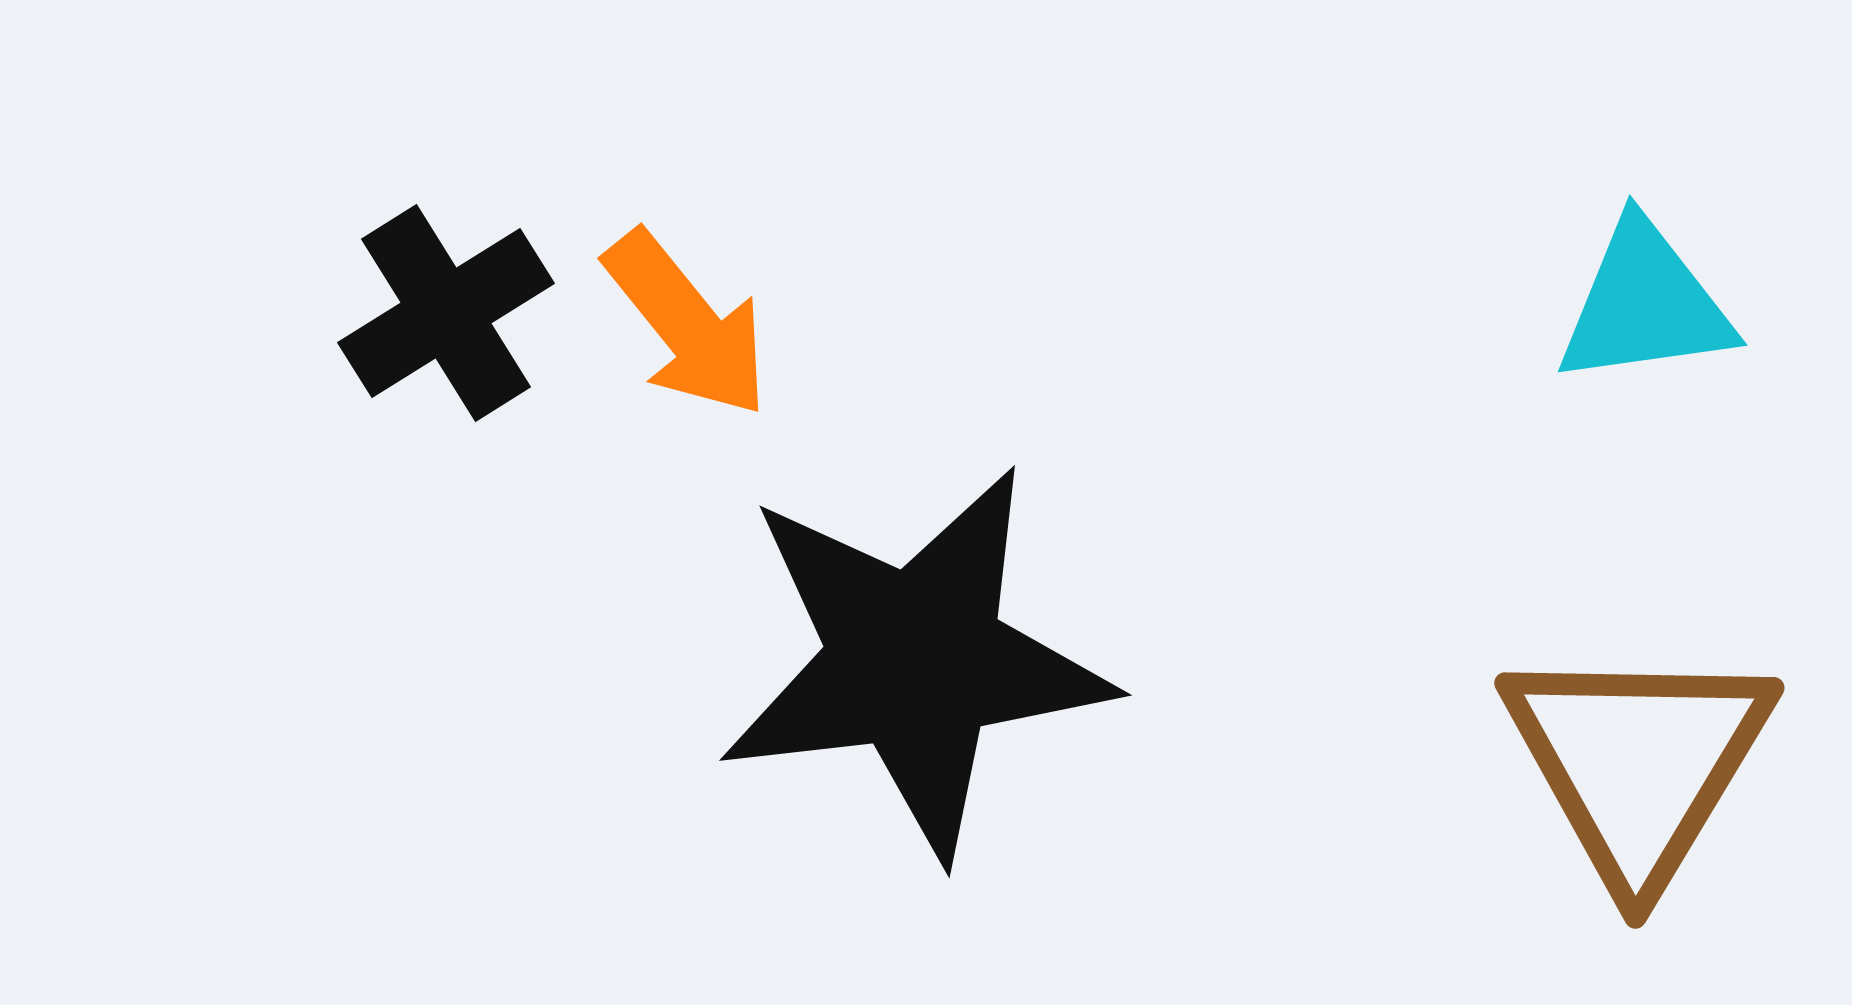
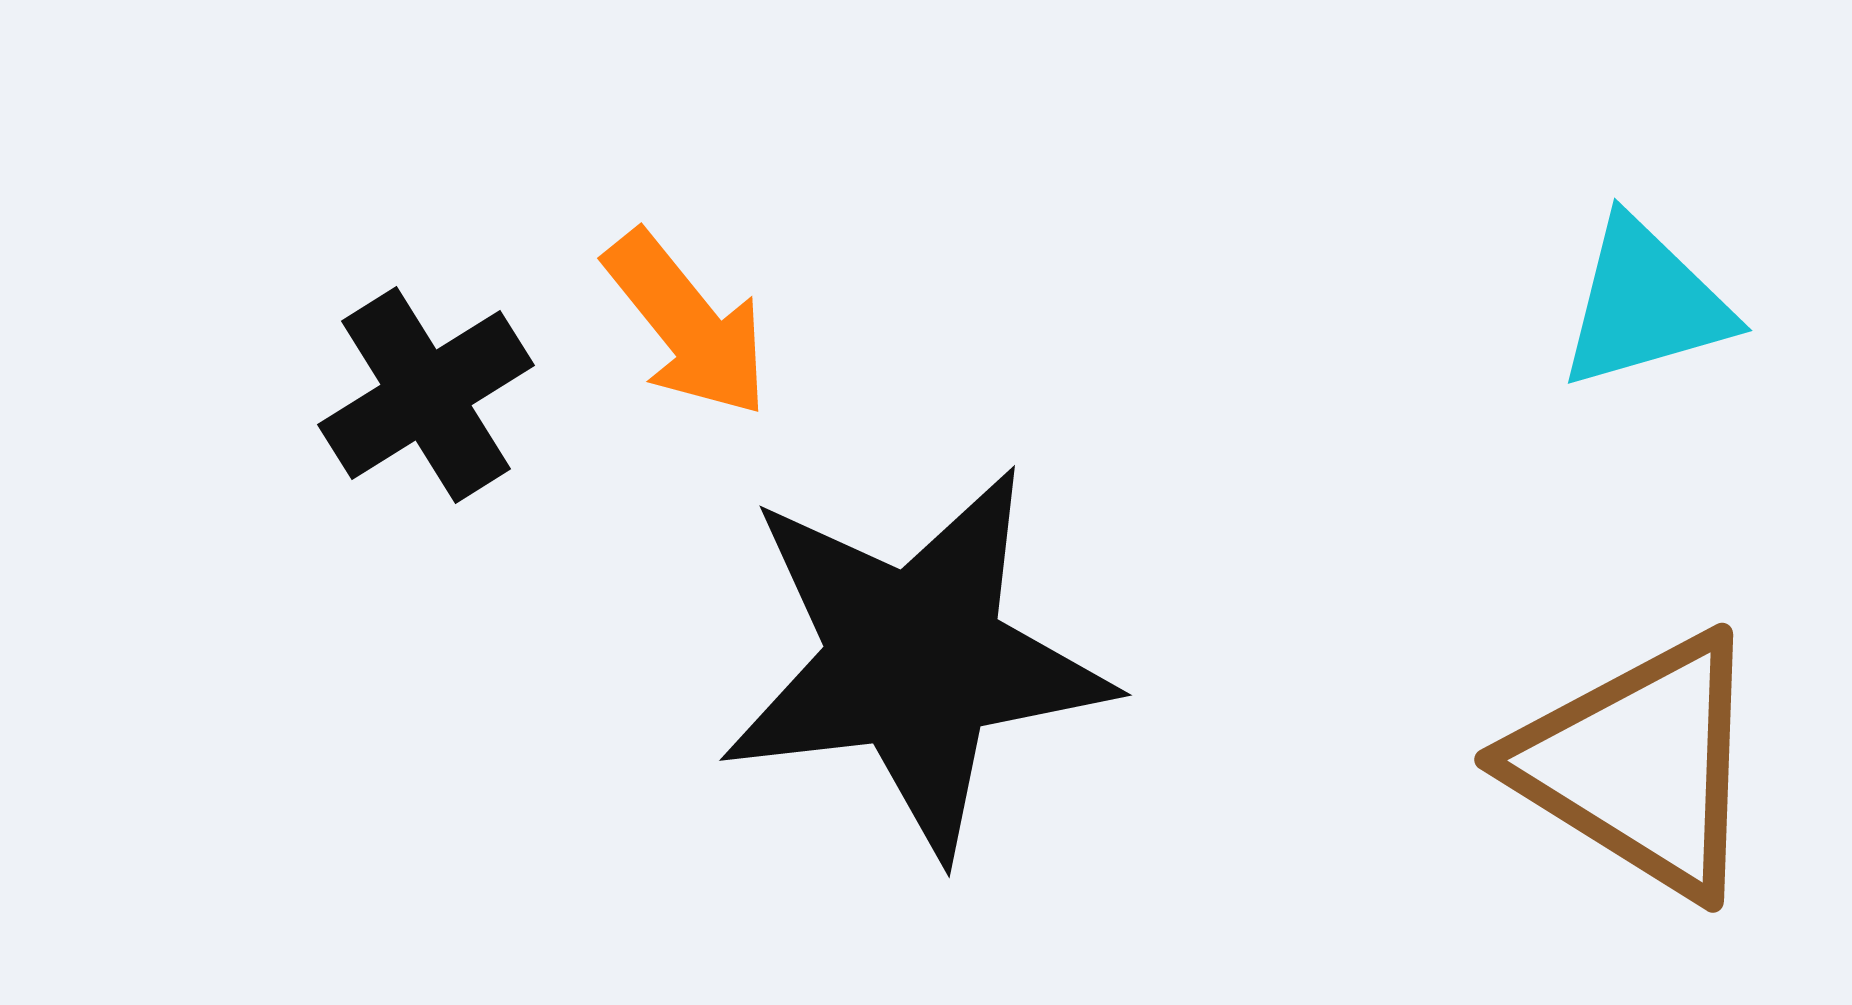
cyan triangle: rotated 8 degrees counterclockwise
black cross: moved 20 px left, 82 px down
brown triangle: moved 2 px right, 2 px down; rotated 29 degrees counterclockwise
